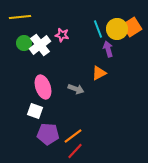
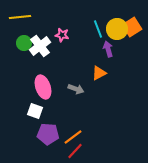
white cross: moved 1 px down
orange line: moved 1 px down
